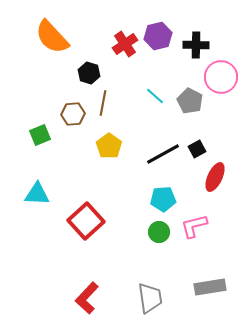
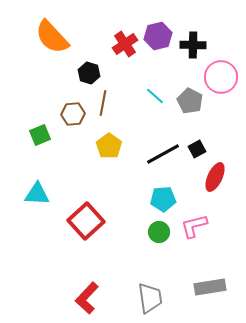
black cross: moved 3 px left
